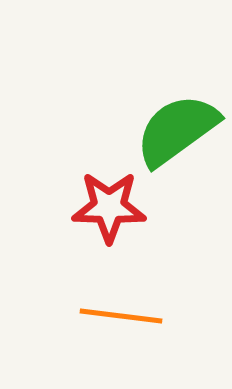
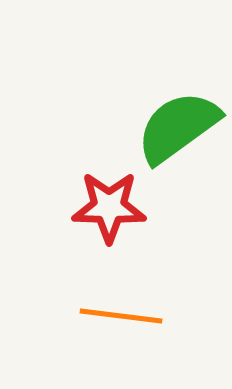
green semicircle: moved 1 px right, 3 px up
